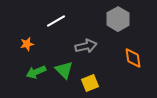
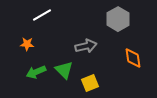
white line: moved 14 px left, 6 px up
orange star: rotated 16 degrees clockwise
